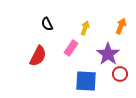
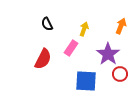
yellow arrow: moved 1 px left, 1 px down
red semicircle: moved 5 px right, 3 px down
